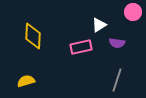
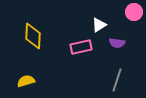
pink circle: moved 1 px right
